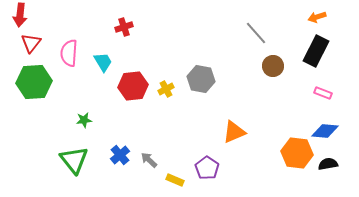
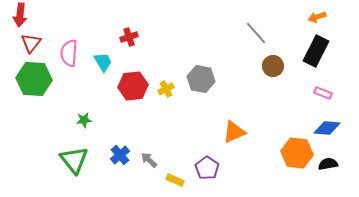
red cross: moved 5 px right, 10 px down
green hexagon: moved 3 px up; rotated 8 degrees clockwise
blue diamond: moved 2 px right, 3 px up
